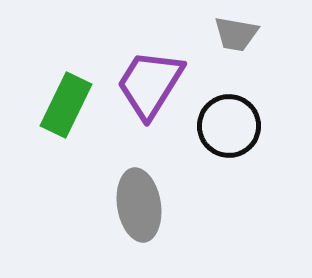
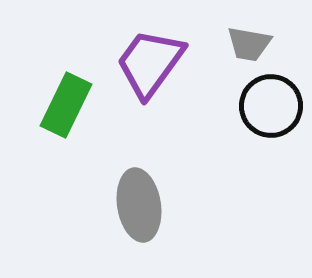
gray trapezoid: moved 13 px right, 10 px down
purple trapezoid: moved 21 px up; rotated 4 degrees clockwise
black circle: moved 42 px right, 20 px up
